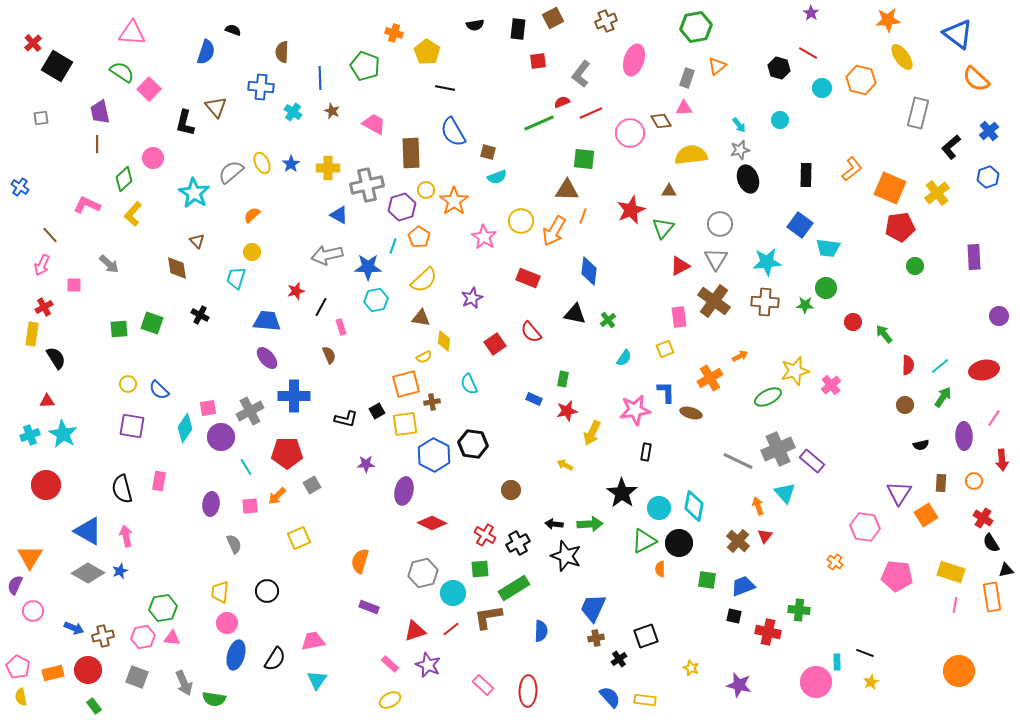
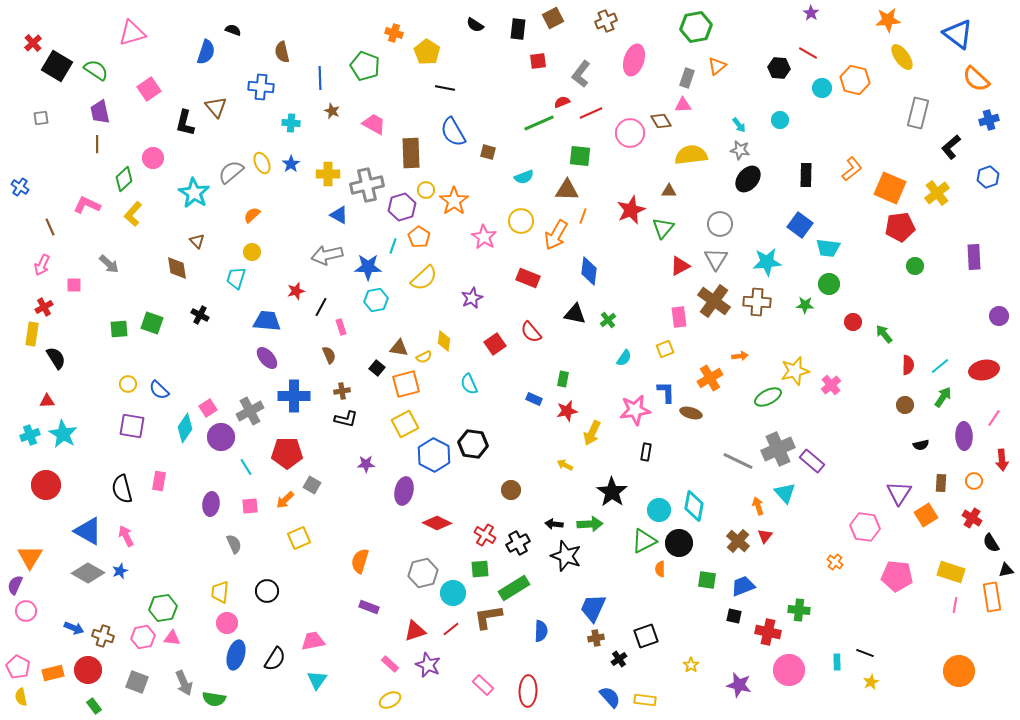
black semicircle at (475, 25): rotated 42 degrees clockwise
pink triangle at (132, 33): rotated 20 degrees counterclockwise
brown semicircle at (282, 52): rotated 15 degrees counterclockwise
black hexagon at (779, 68): rotated 10 degrees counterclockwise
green semicircle at (122, 72): moved 26 px left, 2 px up
orange hexagon at (861, 80): moved 6 px left
pink square at (149, 89): rotated 10 degrees clockwise
pink triangle at (684, 108): moved 1 px left, 3 px up
cyan cross at (293, 112): moved 2 px left, 11 px down; rotated 30 degrees counterclockwise
blue cross at (989, 131): moved 11 px up; rotated 24 degrees clockwise
gray star at (740, 150): rotated 24 degrees clockwise
green square at (584, 159): moved 4 px left, 3 px up
yellow cross at (328, 168): moved 6 px down
cyan semicircle at (497, 177): moved 27 px right
black ellipse at (748, 179): rotated 60 degrees clockwise
orange arrow at (554, 231): moved 2 px right, 4 px down
brown line at (50, 235): moved 8 px up; rotated 18 degrees clockwise
yellow semicircle at (424, 280): moved 2 px up
green circle at (826, 288): moved 3 px right, 4 px up
brown cross at (765, 302): moved 8 px left
brown triangle at (421, 318): moved 22 px left, 30 px down
orange arrow at (740, 356): rotated 21 degrees clockwise
brown cross at (432, 402): moved 90 px left, 11 px up
pink square at (208, 408): rotated 24 degrees counterclockwise
black square at (377, 411): moved 43 px up; rotated 21 degrees counterclockwise
yellow square at (405, 424): rotated 20 degrees counterclockwise
gray square at (312, 485): rotated 30 degrees counterclockwise
black star at (622, 493): moved 10 px left, 1 px up
orange arrow at (277, 496): moved 8 px right, 4 px down
cyan circle at (659, 508): moved 2 px down
red cross at (983, 518): moved 11 px left
red diamond at (432, 523): moved 5 px right
pink arrow at (126, 536): rotated 15 degrees counterclockwise
pink circle at (33, 611): moved 7 px left
brown cross at (103, 636): rotated 30 degrees clockwise
yellow star at (691, 668): moved 3 px up; rotated 14 degrees clockwise
gray square at (137, 677): moved 5 px down
pink circle at (816, 682): moved 27 px left, 12 px up
